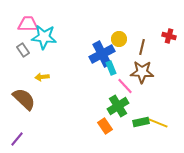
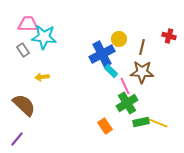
cyan rectangle: moved 3 px down; rotated 24 degrees counterclockwise
pink line: rotated 18 degrees clockwise
brown semicircle: moved 6 px down
green cross: moved 9 px right, 3 px up
